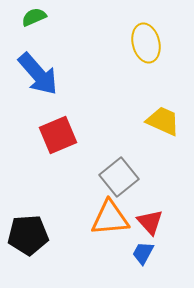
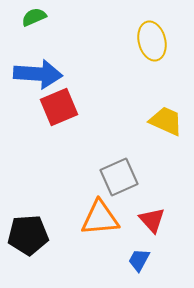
yellow ellipse: moved 6 px right, 2 px up
blue arrow: rotated 45 degrees counterclockwise
yellow trapezoid: moved 3 px right
red square: moved 1 px right, 28 px up
gray square: rotated 15 degrees clockwise
orange triangle: moved 10 px left
red triangle: moved 2 px right, 2 px up
blue trapezoid: moved 4 px left, 7 px down
